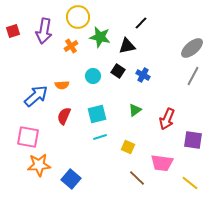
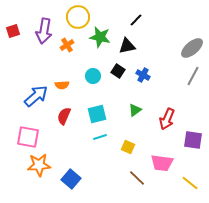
black line: moved 5 px left, 3 px up
orange cross: moved 4 px left, 1 px up
